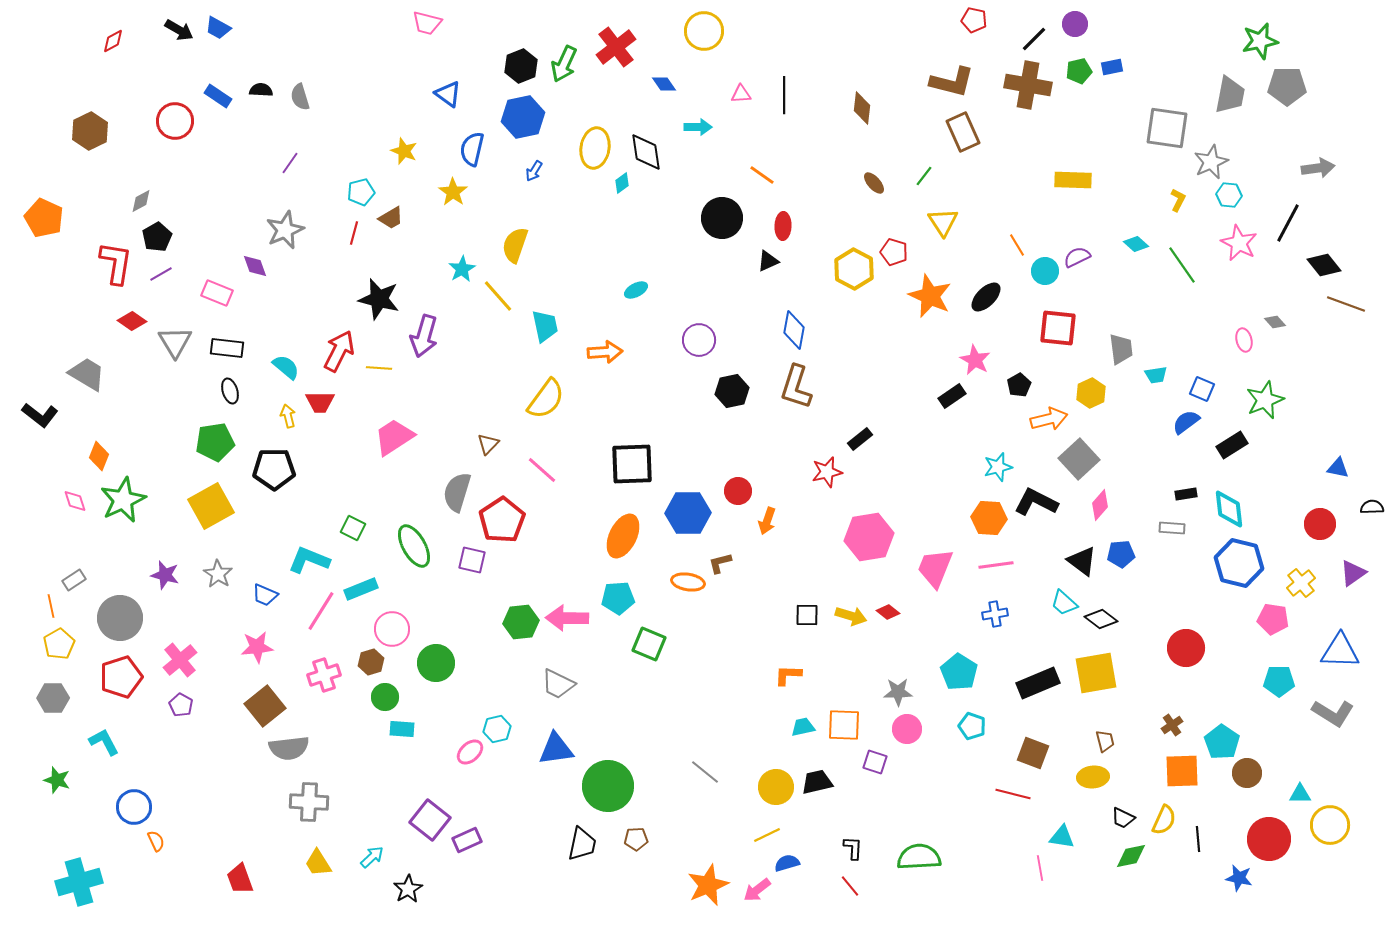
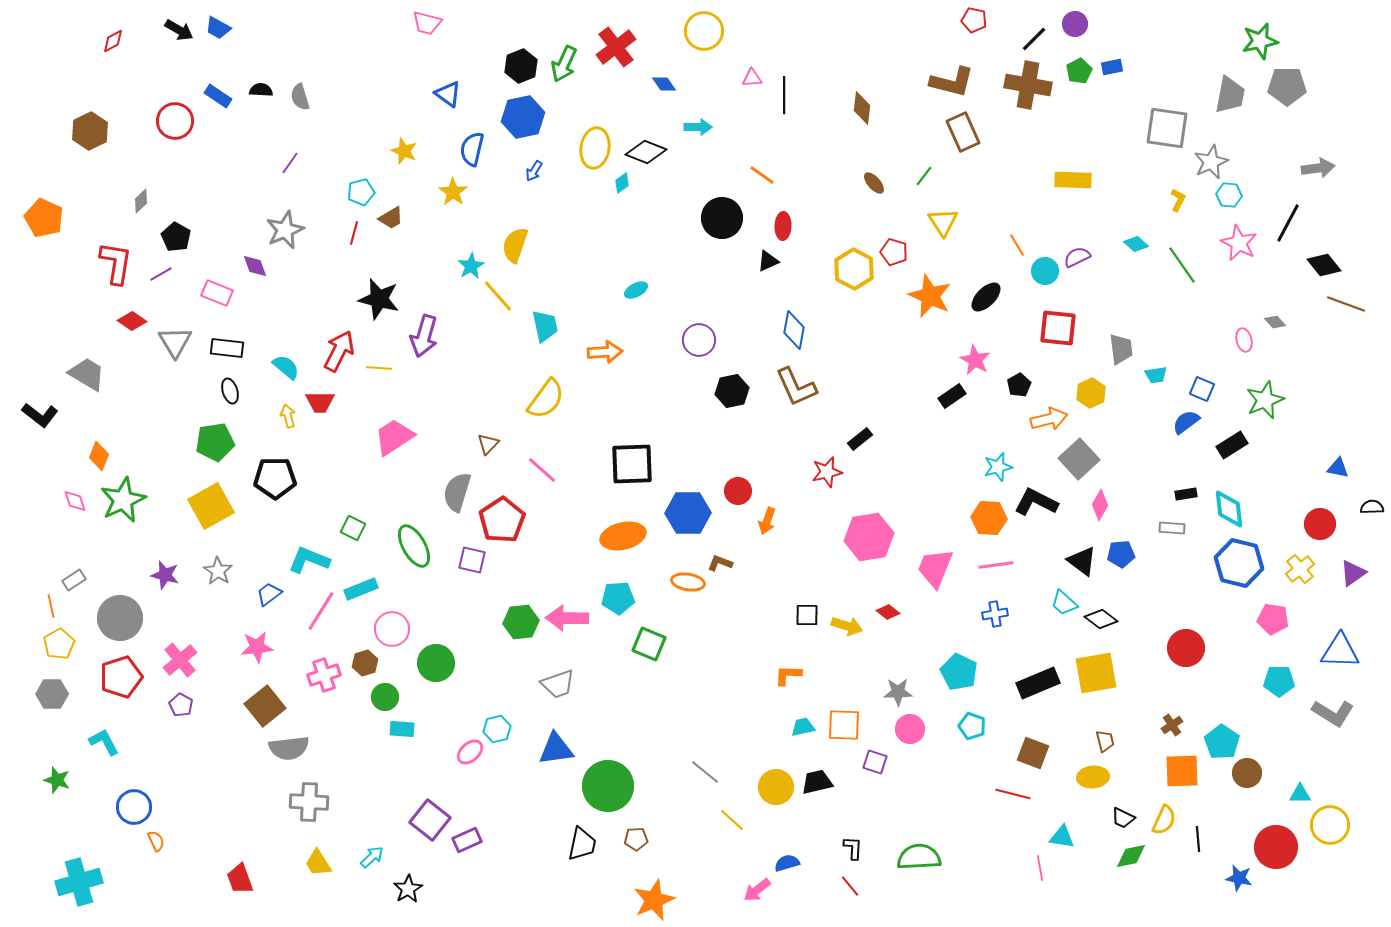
green pentagon at (1079, 71): rotated 15 degrees counterclockwise
pink triangle at (741, 94): moved 11 px right, 16 px up
black diamond at (646, 152): rotated 60 degrees counterclockwise
gray diamond at (141, 201): rotated 15 degrees counterclockwise
black pentagon at (157, 237): moved 19 px right; rotated 12 degrees counterclockwise
cyan star at (462, 269): moved 9 px right, 3 px up
brown L-shape at (796, 387): rotated 42 degrees counterclockwise
black pentagon at (274, 469): moved 1 px right, 9 px down
pink diamond at (1100, 505): rotated 12 degrees counterclockwise
orange ellipse at (623, 536): rotated 51 degrees clockwise
brown L-shape at (720, 563): rotated 35 degrees clockwise
gray star at (218, 574): moved 3 px up
yellow cross at (1301, 583): moved 1 px left, 14 px up
blue trapezoid at (265, 595): moved 4 px right, 1 px up; rotated 120 degrees clockwise
yellow arrow at (851, 616): moved 4 px left, 10 px down
brown hexagon at (371, 662): moved 6 px left, 1 px down
cyan pentagon at (959, 672): rotated 6 degrees counterclockwise
gray trapezoid at (558, 684): rotated 45 degrees counterclockwise
gray hexagon at (53, 698): moved 1 px left, 4 px up
pink circle at (907, 729): moved 3 px right
yellow line at (767, 835): moved 35 px left, 15 px up; rotated 68 degrees clockwise
red circle at (1269, 839): moved 7 px right, 8 px down
orange star at (708, 885): moved 54 px left, 15 px down
